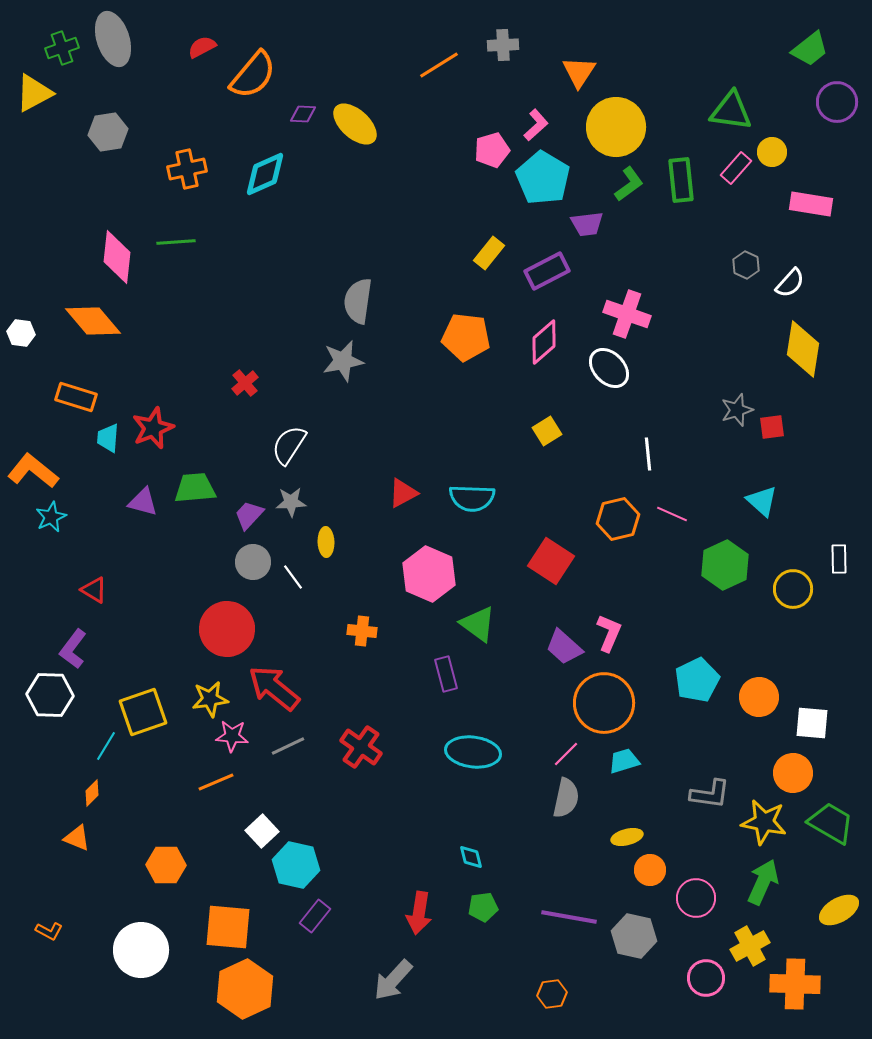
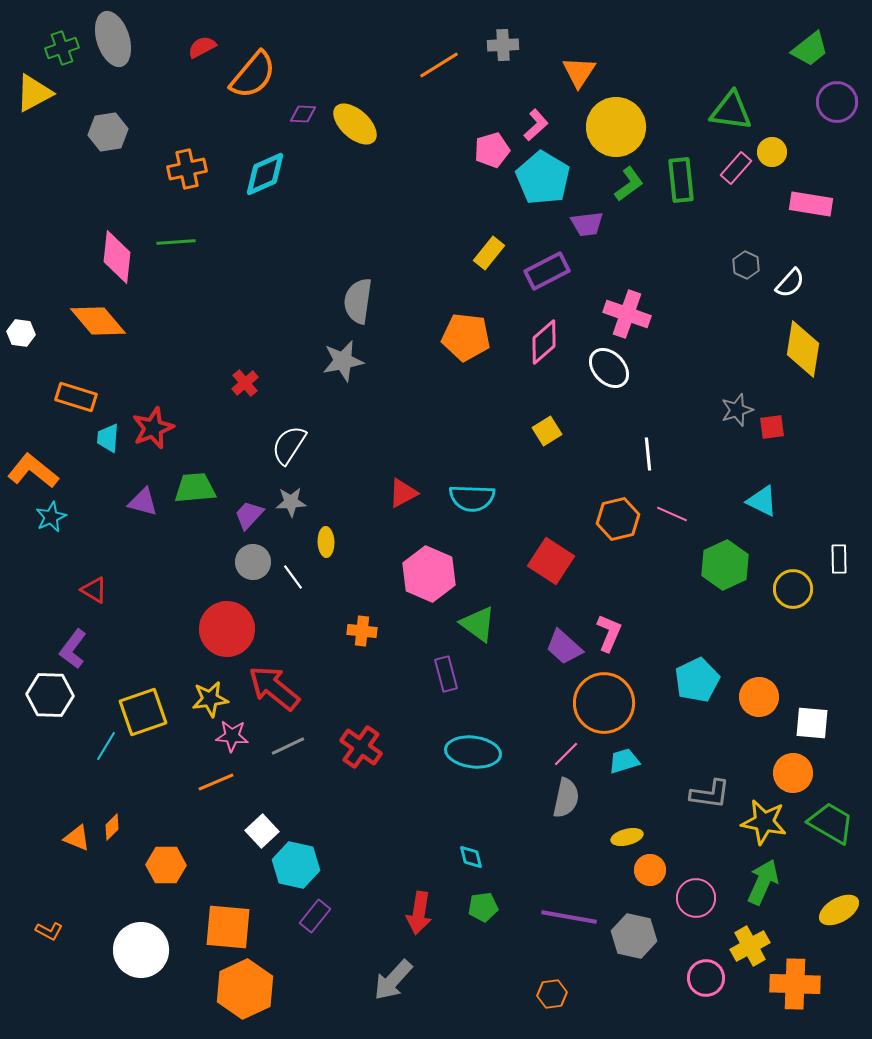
orange diamond at (93, 321): moved 5 px right
cyan triangle at (762, 501): rotated 16 degrees counterclockwise
orange diamond at (92, 793): moved 20 px right, 34 px down
